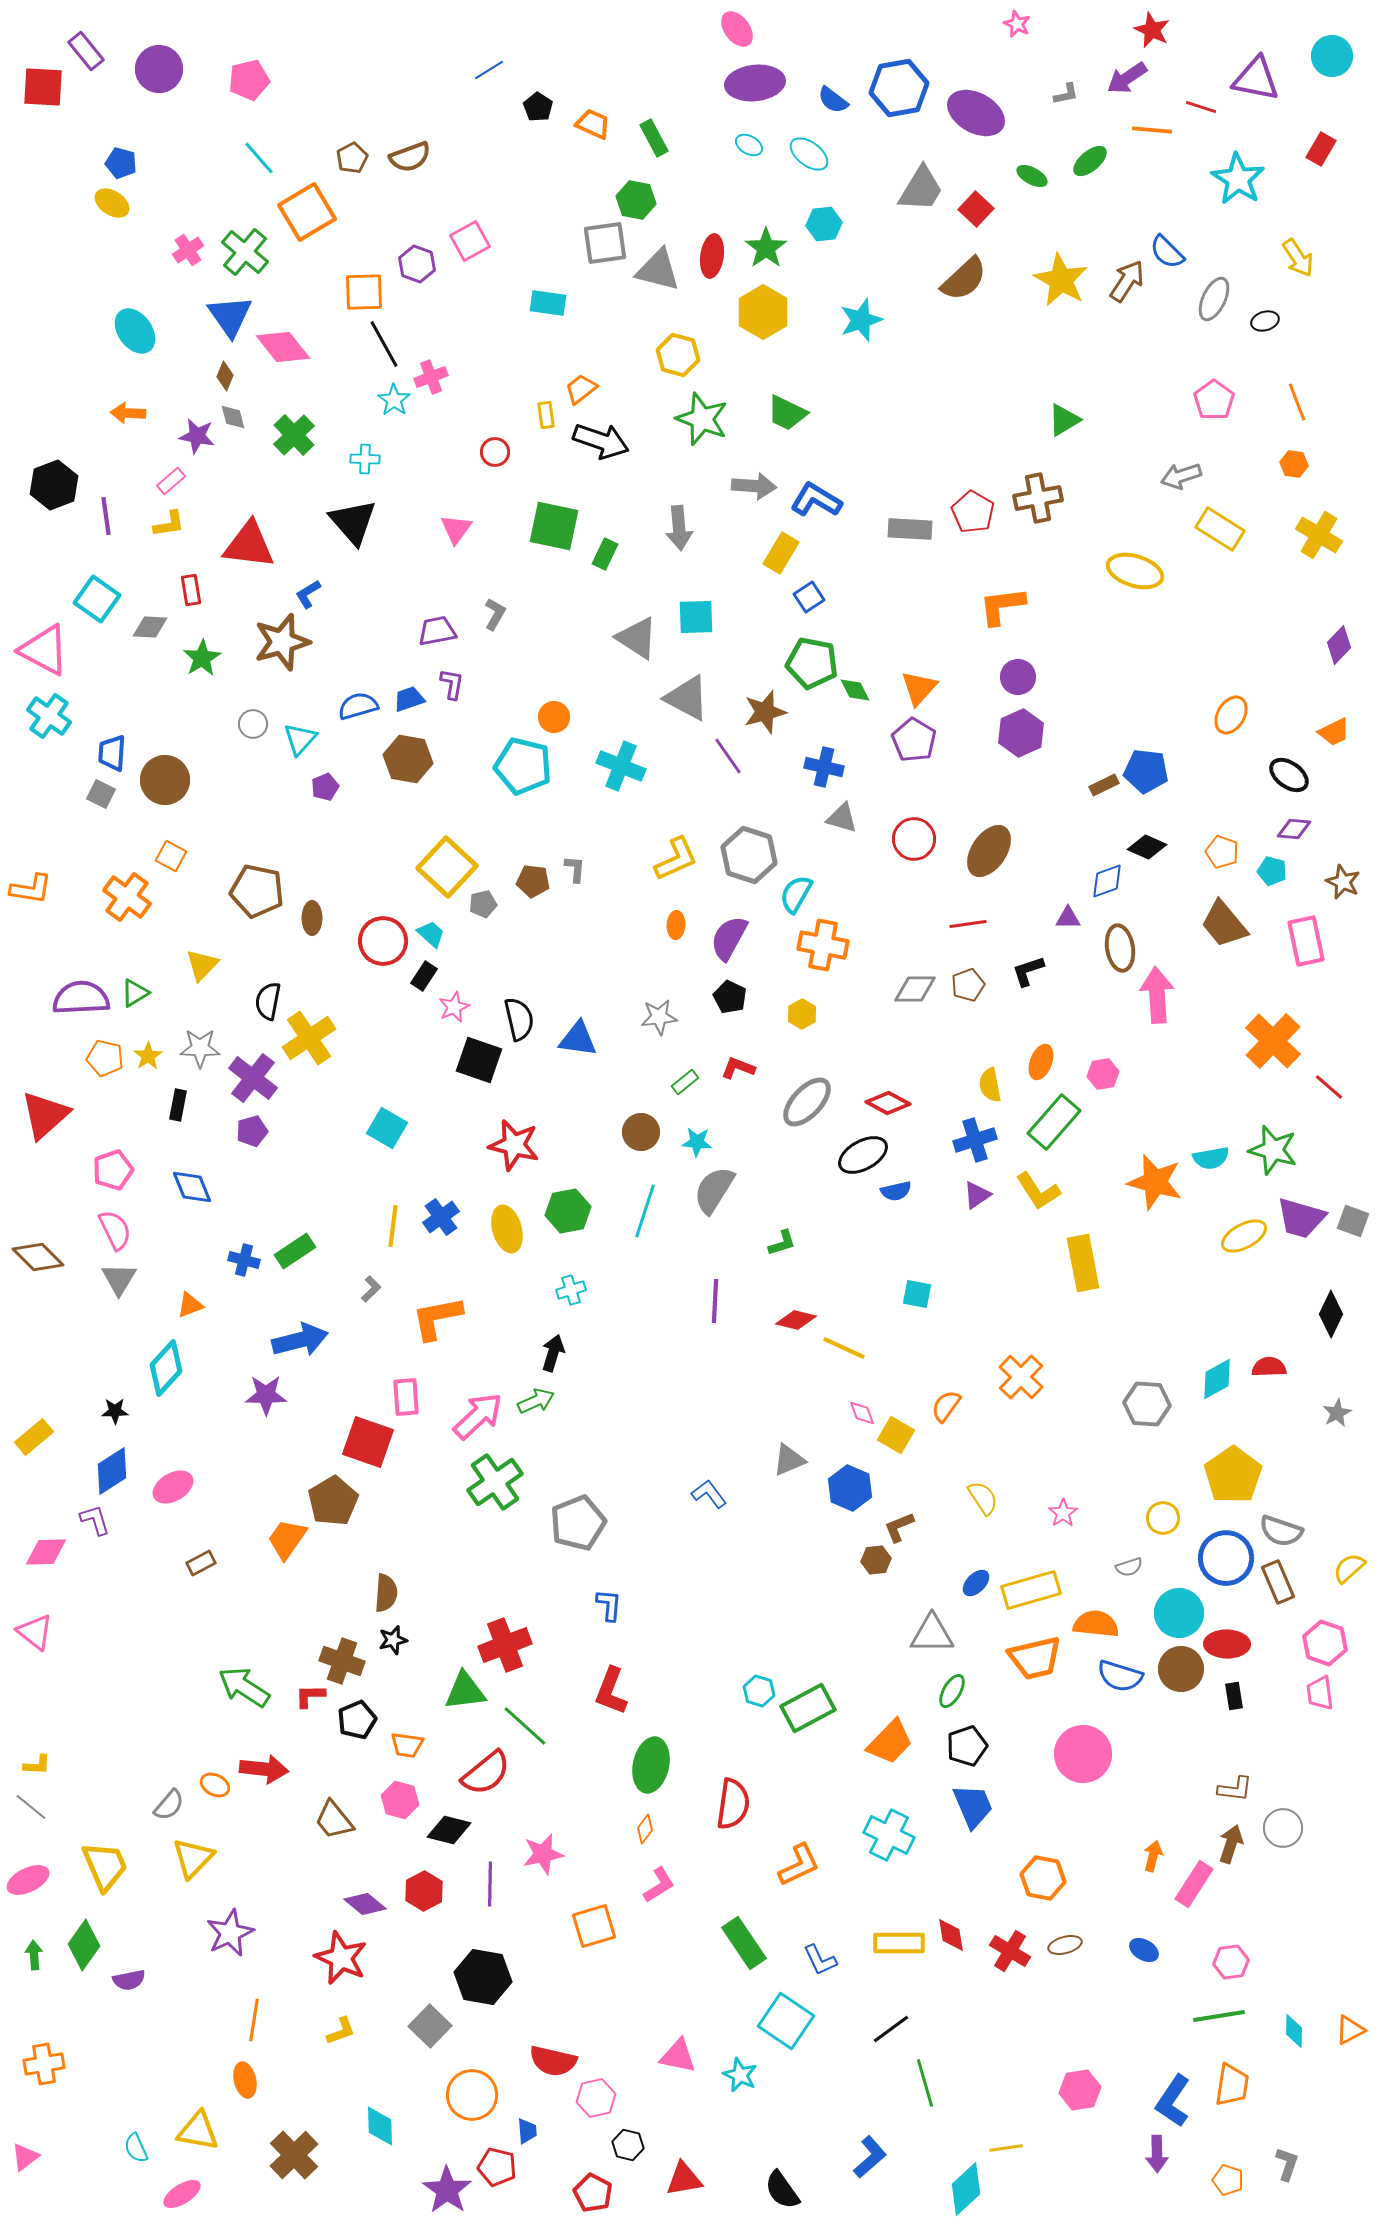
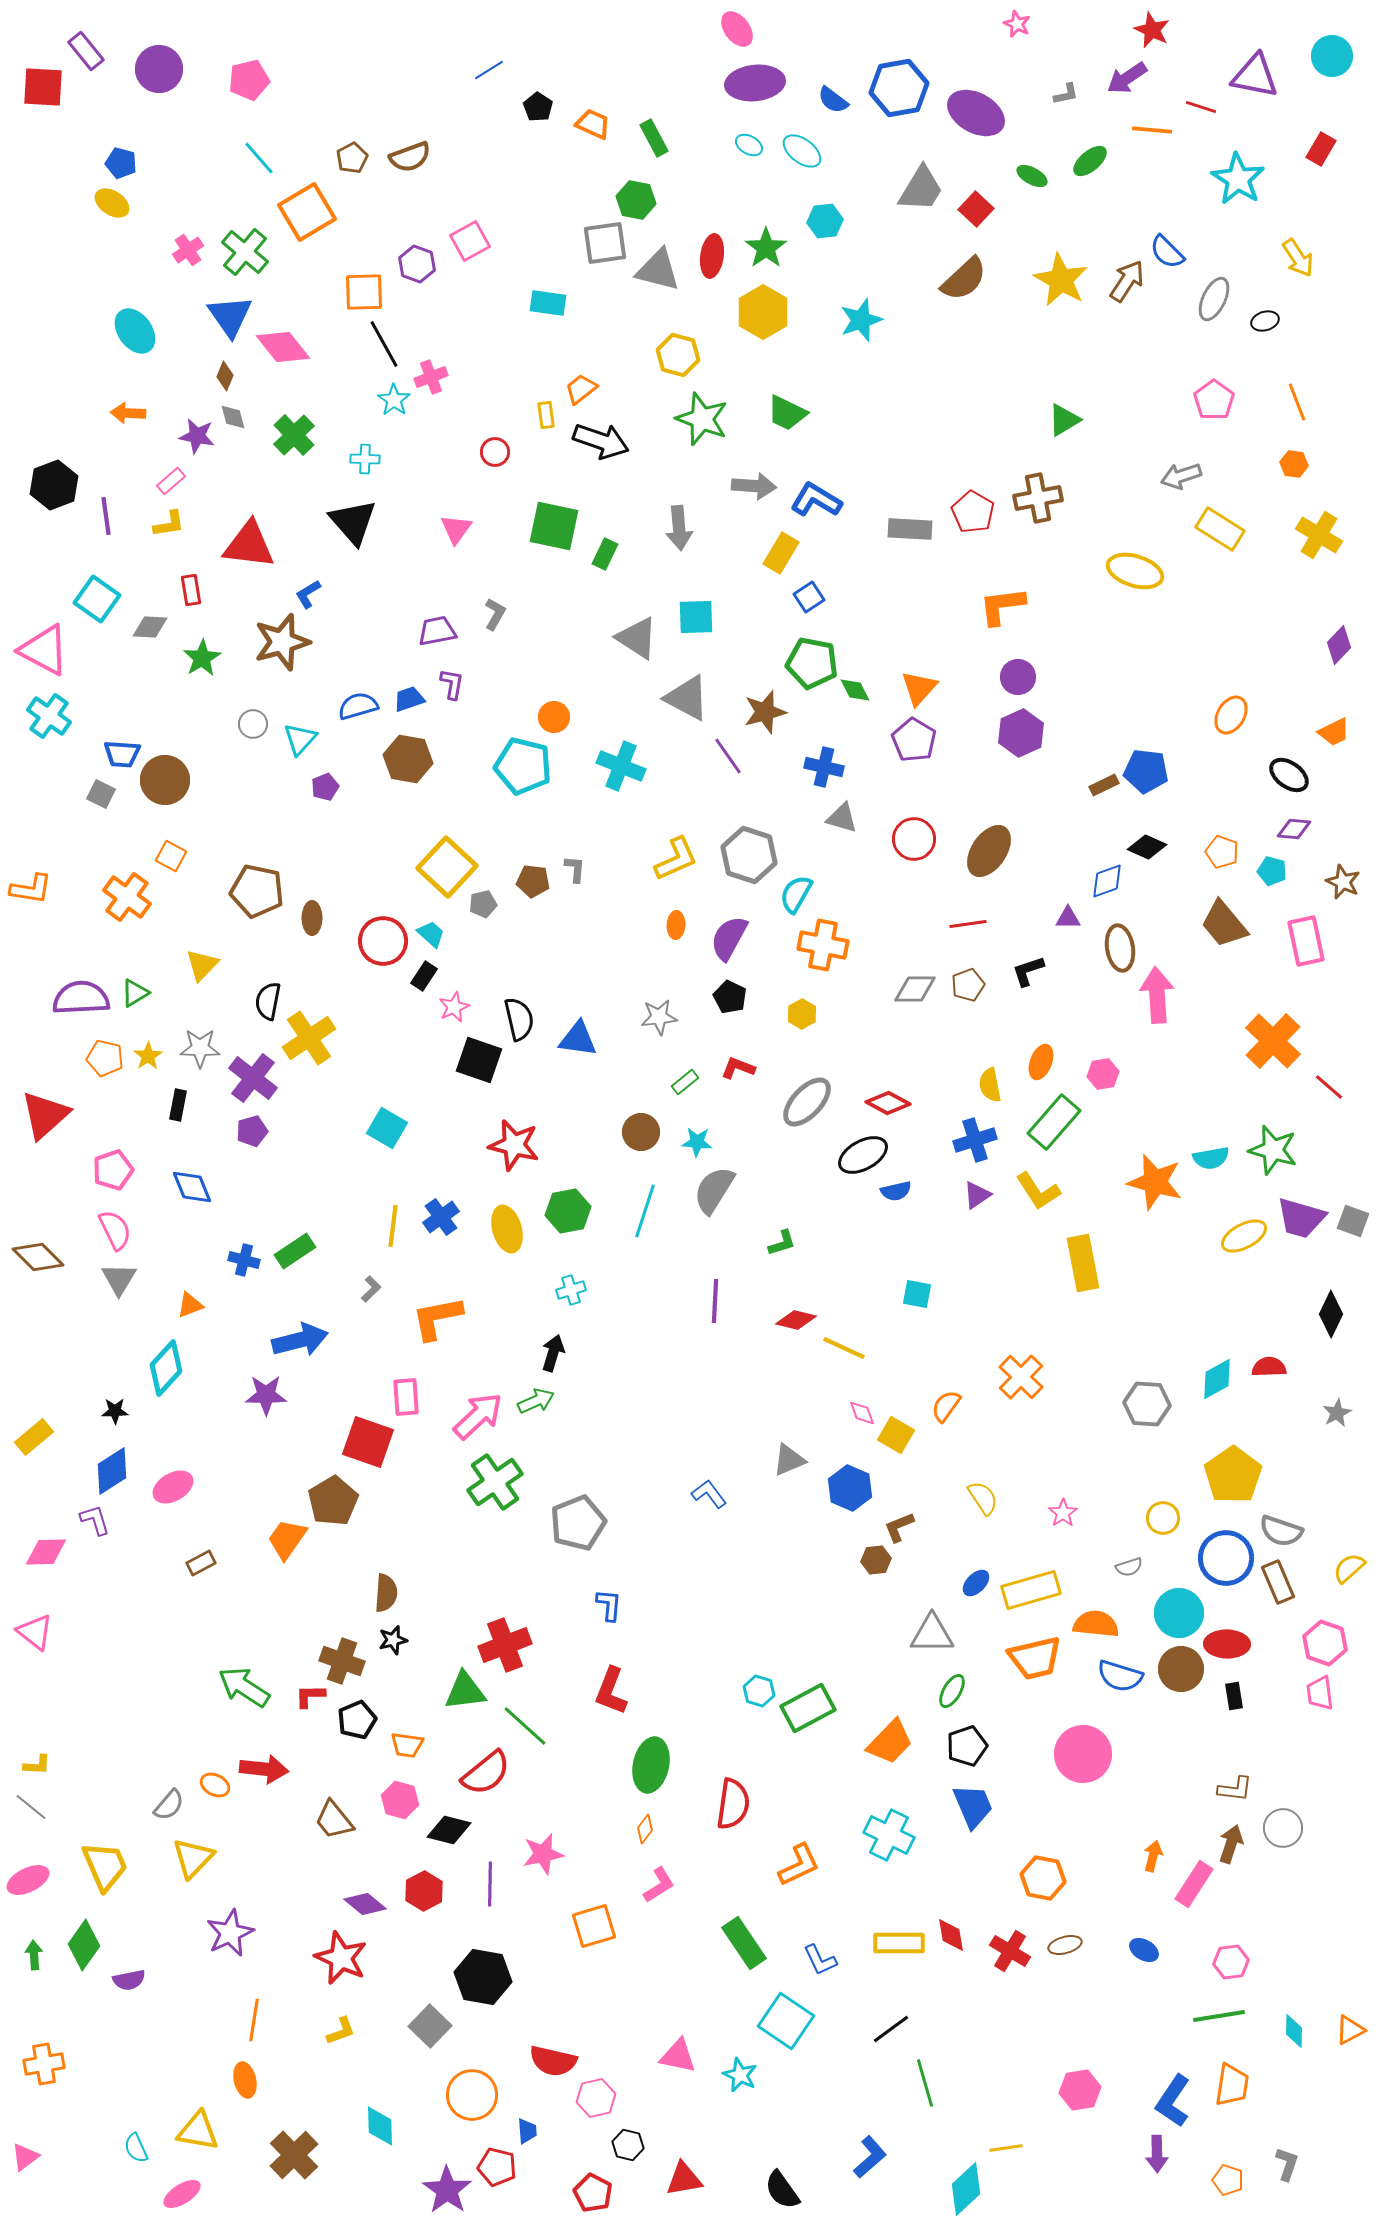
purple triangle at (1256, 79): moved 1 px left, 3 px up
cyan ellipse at (809, 154): moved 7 px left, 3 px up
cyan hexagon at (824, 224): moved 1 px right, 3 px up
blue trapezoid at (112, 753): moved 10 px right, 1 px down; rotated 90 degrees counterclockwise
